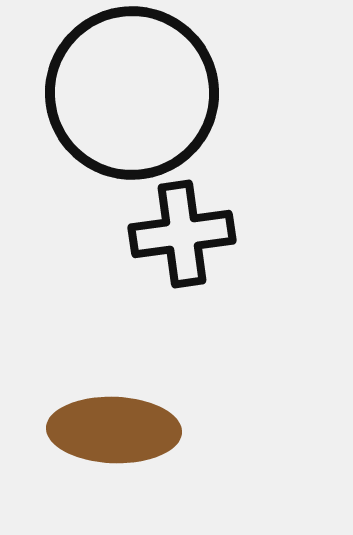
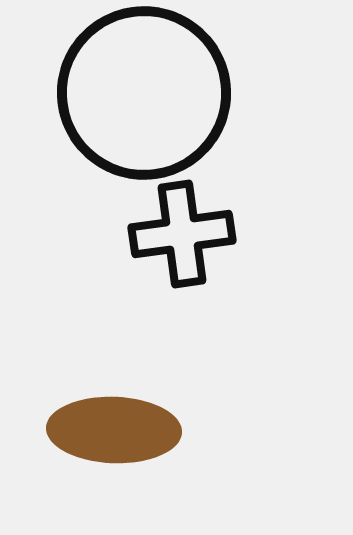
black circle: moved 12 px right
